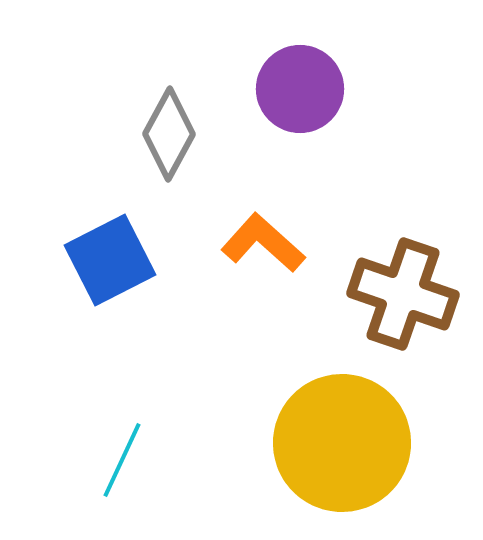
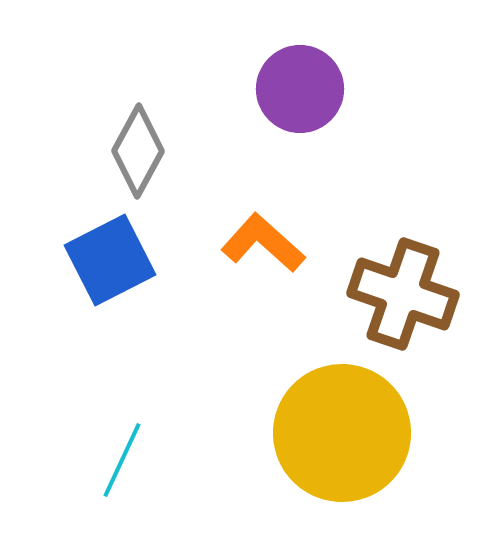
gray diamond: moved 31 px left, 17 px down
yellow circle: moved 10 px up
